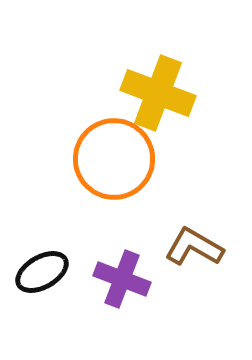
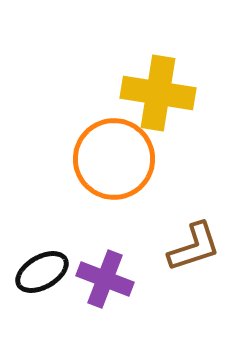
yellow cross: rotated 12 degrees counterclockwise
brown L-shape: rotated 132 degrees clockwise
purple cross: moved 17 px left
